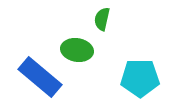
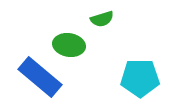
green semicircle: rotated 120 degrees counterclockwise
green ellipse: moved 8 px left, 5 px up
